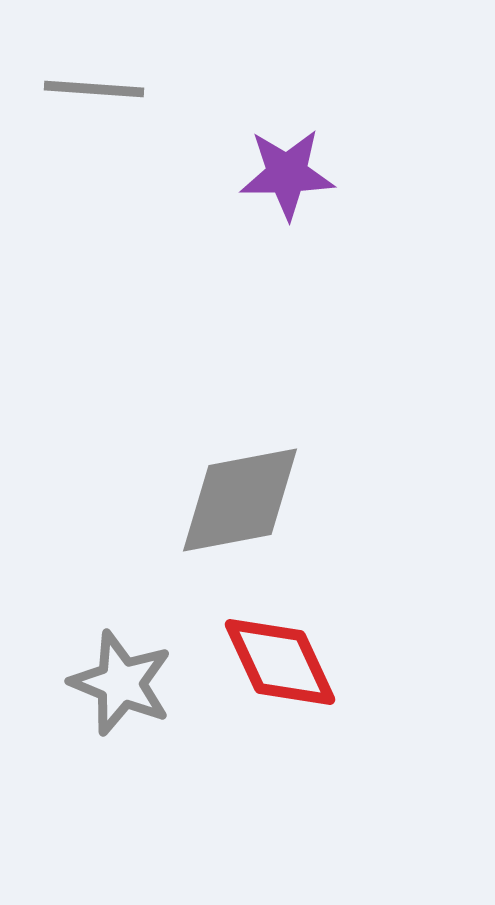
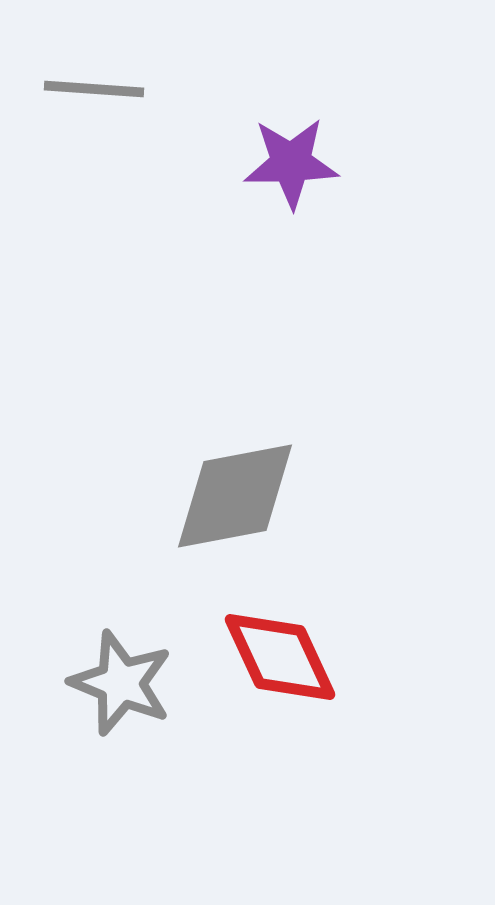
purple star: moved 4 px right, 11 px up
gray diamond: moved 5 px left, 4 px up
red diamond: moved 5 px up
